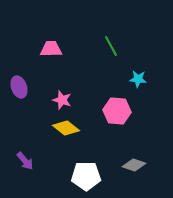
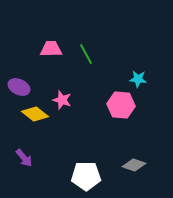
green line: moved 25 px left, 8 px down
purple ellipse: rotated 45 degrees counterclockwise
pink hexagon: moved 4 px right, 6 px up
yellow diamond: moved 31 px left, 14 px up
purple arrow: moved 1 px left, 3 px up
